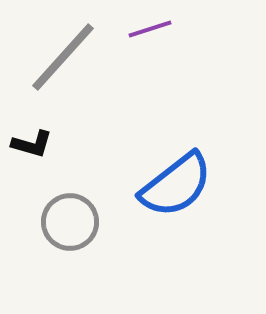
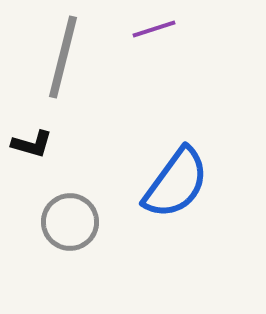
purple line: moved 4 px right
gray line: rotated 28 degrees counterclockwise
blue semicircle: moved 2 px up; rotated 16 degrees counterclockwise
